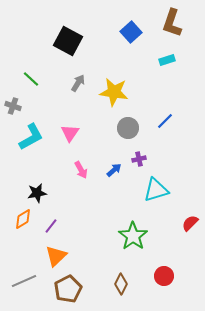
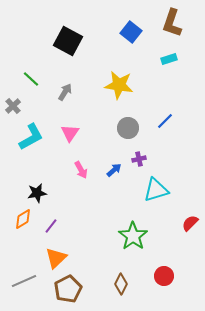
blue square: rotated 10 degrees counterclockwise
cyan rectangle: moved 2 px right, 1 px up
gray arrow: moved 13 px left, 9 px down
yellow star: moved 5 px right, 7 px up
gray cross: rotated 28 degrees clockwise
orange triangle: moved 2 px down
